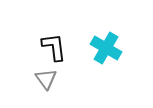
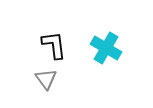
black L-shape: moved 2 px up
